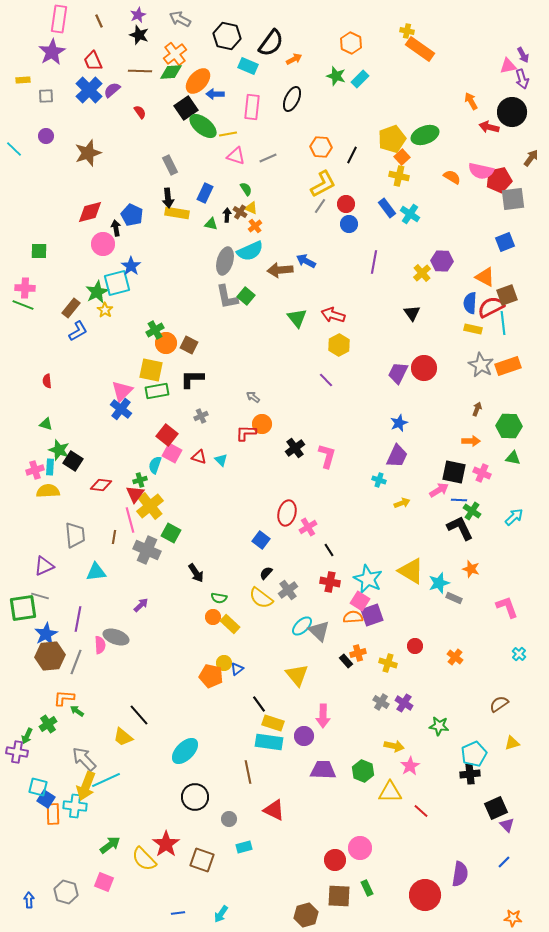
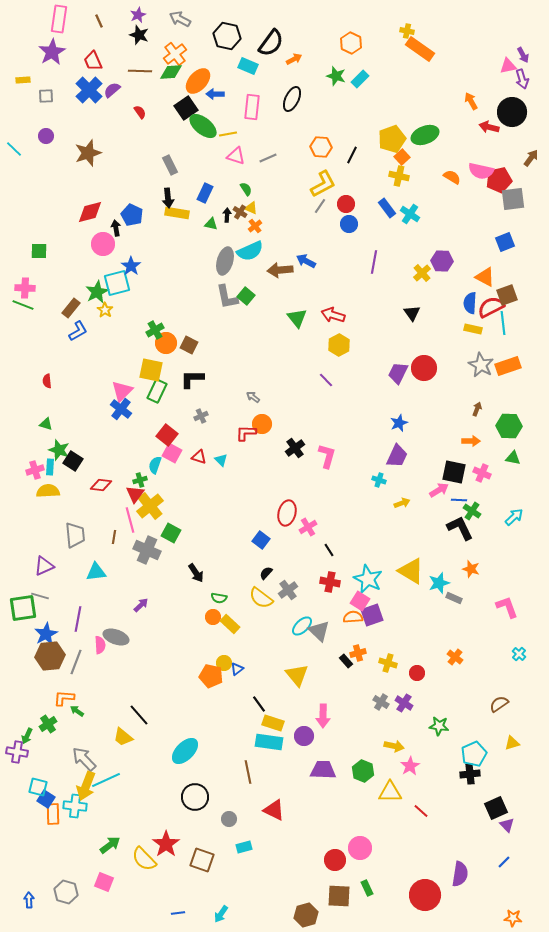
green rectangle at (157, 391): rotated 55 degrees counterclockwise
red circle at (415, 646): moved 2 px right, 27 px down
